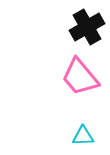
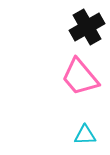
cyan triangle: moved 2 px right, 1 px up
